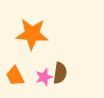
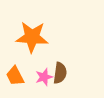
orange star: moved 3 px down
